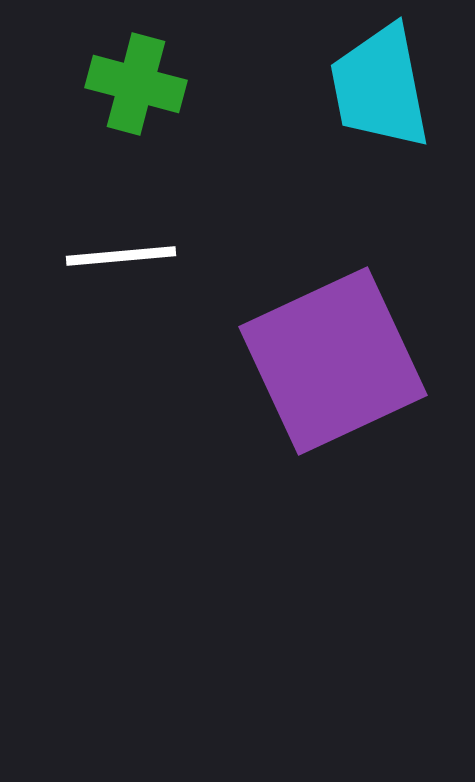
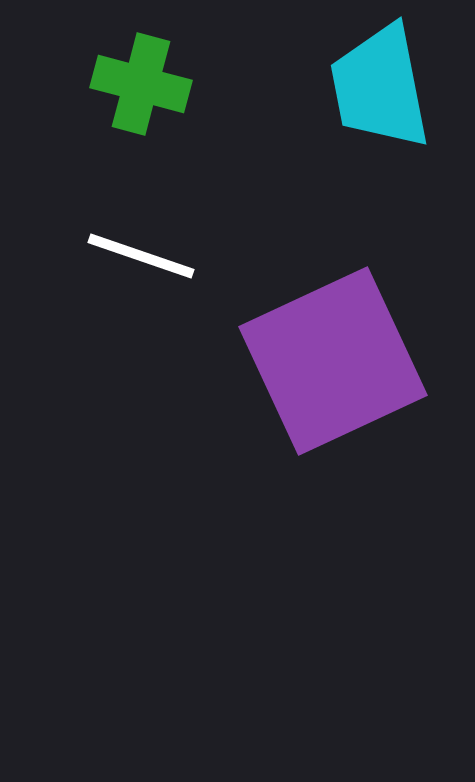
green cross: moved 5 px right
white line: moved 20 px right; rotated 24 degrees clockwise
